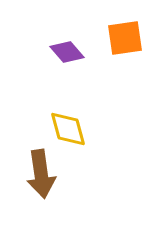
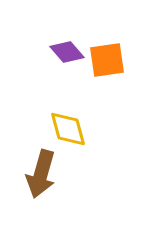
orange square: moved 18 px left, 22 px down
brown arrow: rotated 24 degrees clockwise
